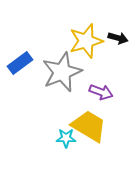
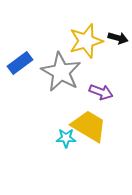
gray star: moved 1 px left; rotated 21 degrees counterclockwise
